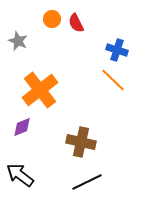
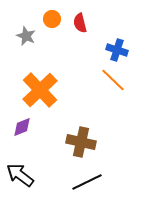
red semicircle: moved 4 px right; rotated 12 degrees clockwise
gray star: moved 8 px right, 5 px up
orange cross: rotated 6 degrees counterclockwise
